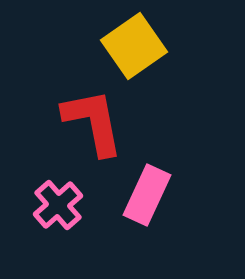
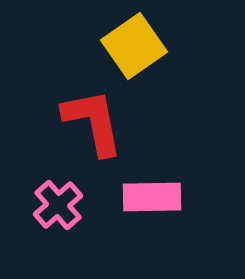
pink rectangle: moved 5 px right, 2 px down; rotated 64 degrees clockwise
